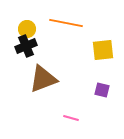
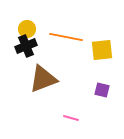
orange line: moved 14 px down
yellow square: moved 1 px left
